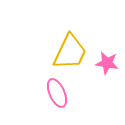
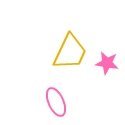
pink ellipse: moved 1 px left, 9 px down
